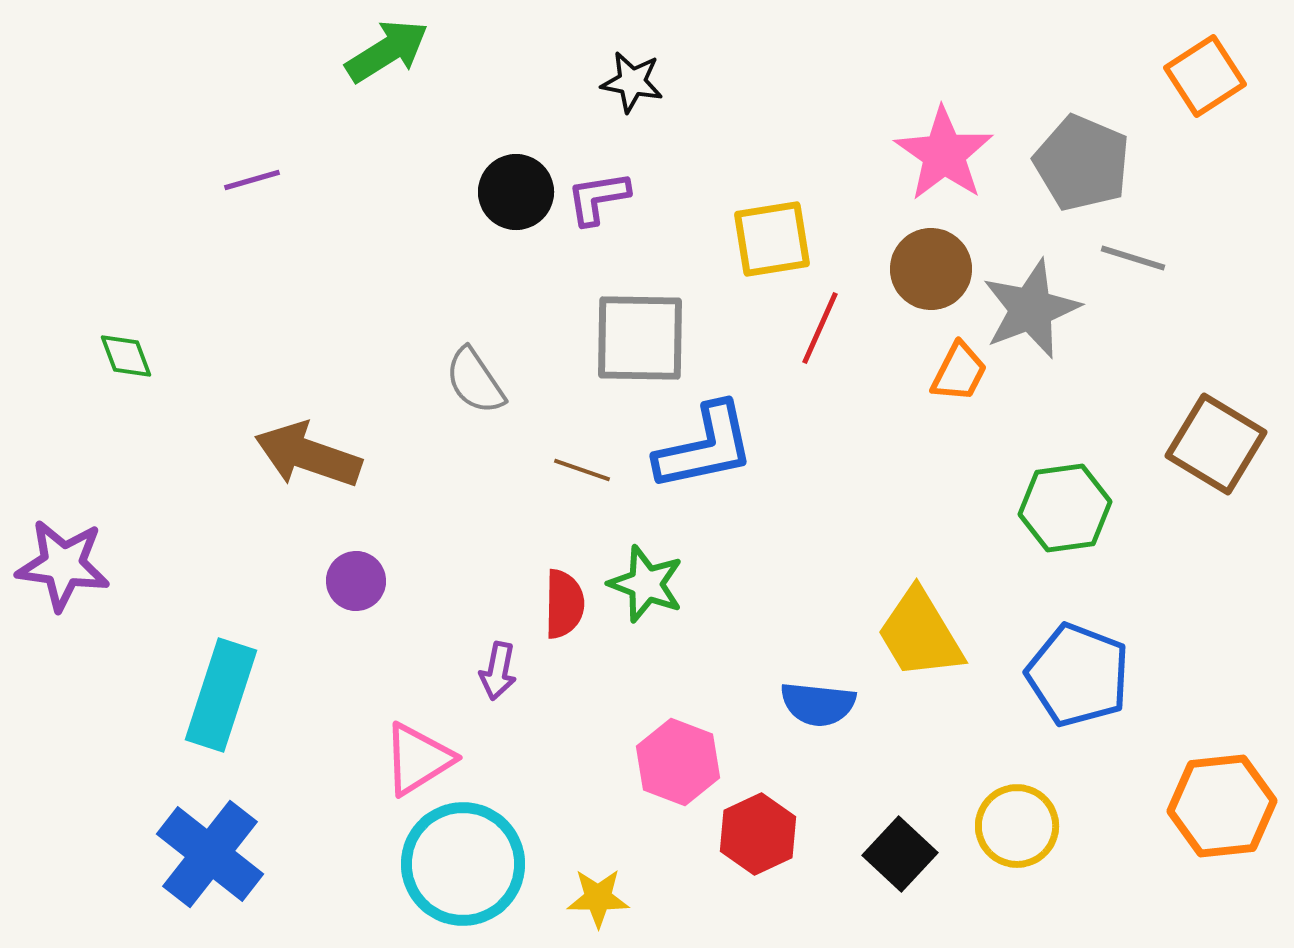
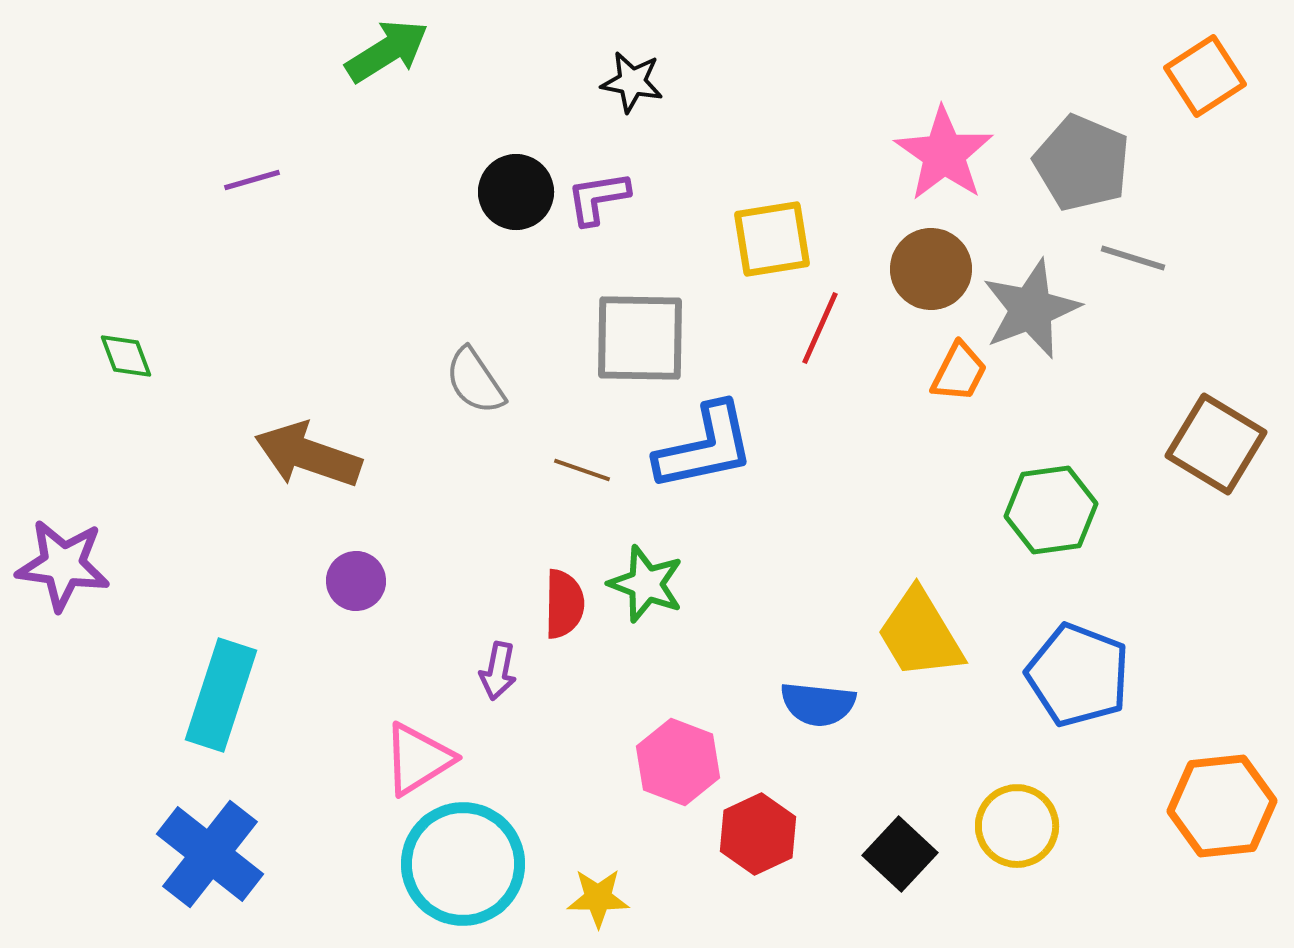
green hexagon: moved 14 px left, 2 px down
